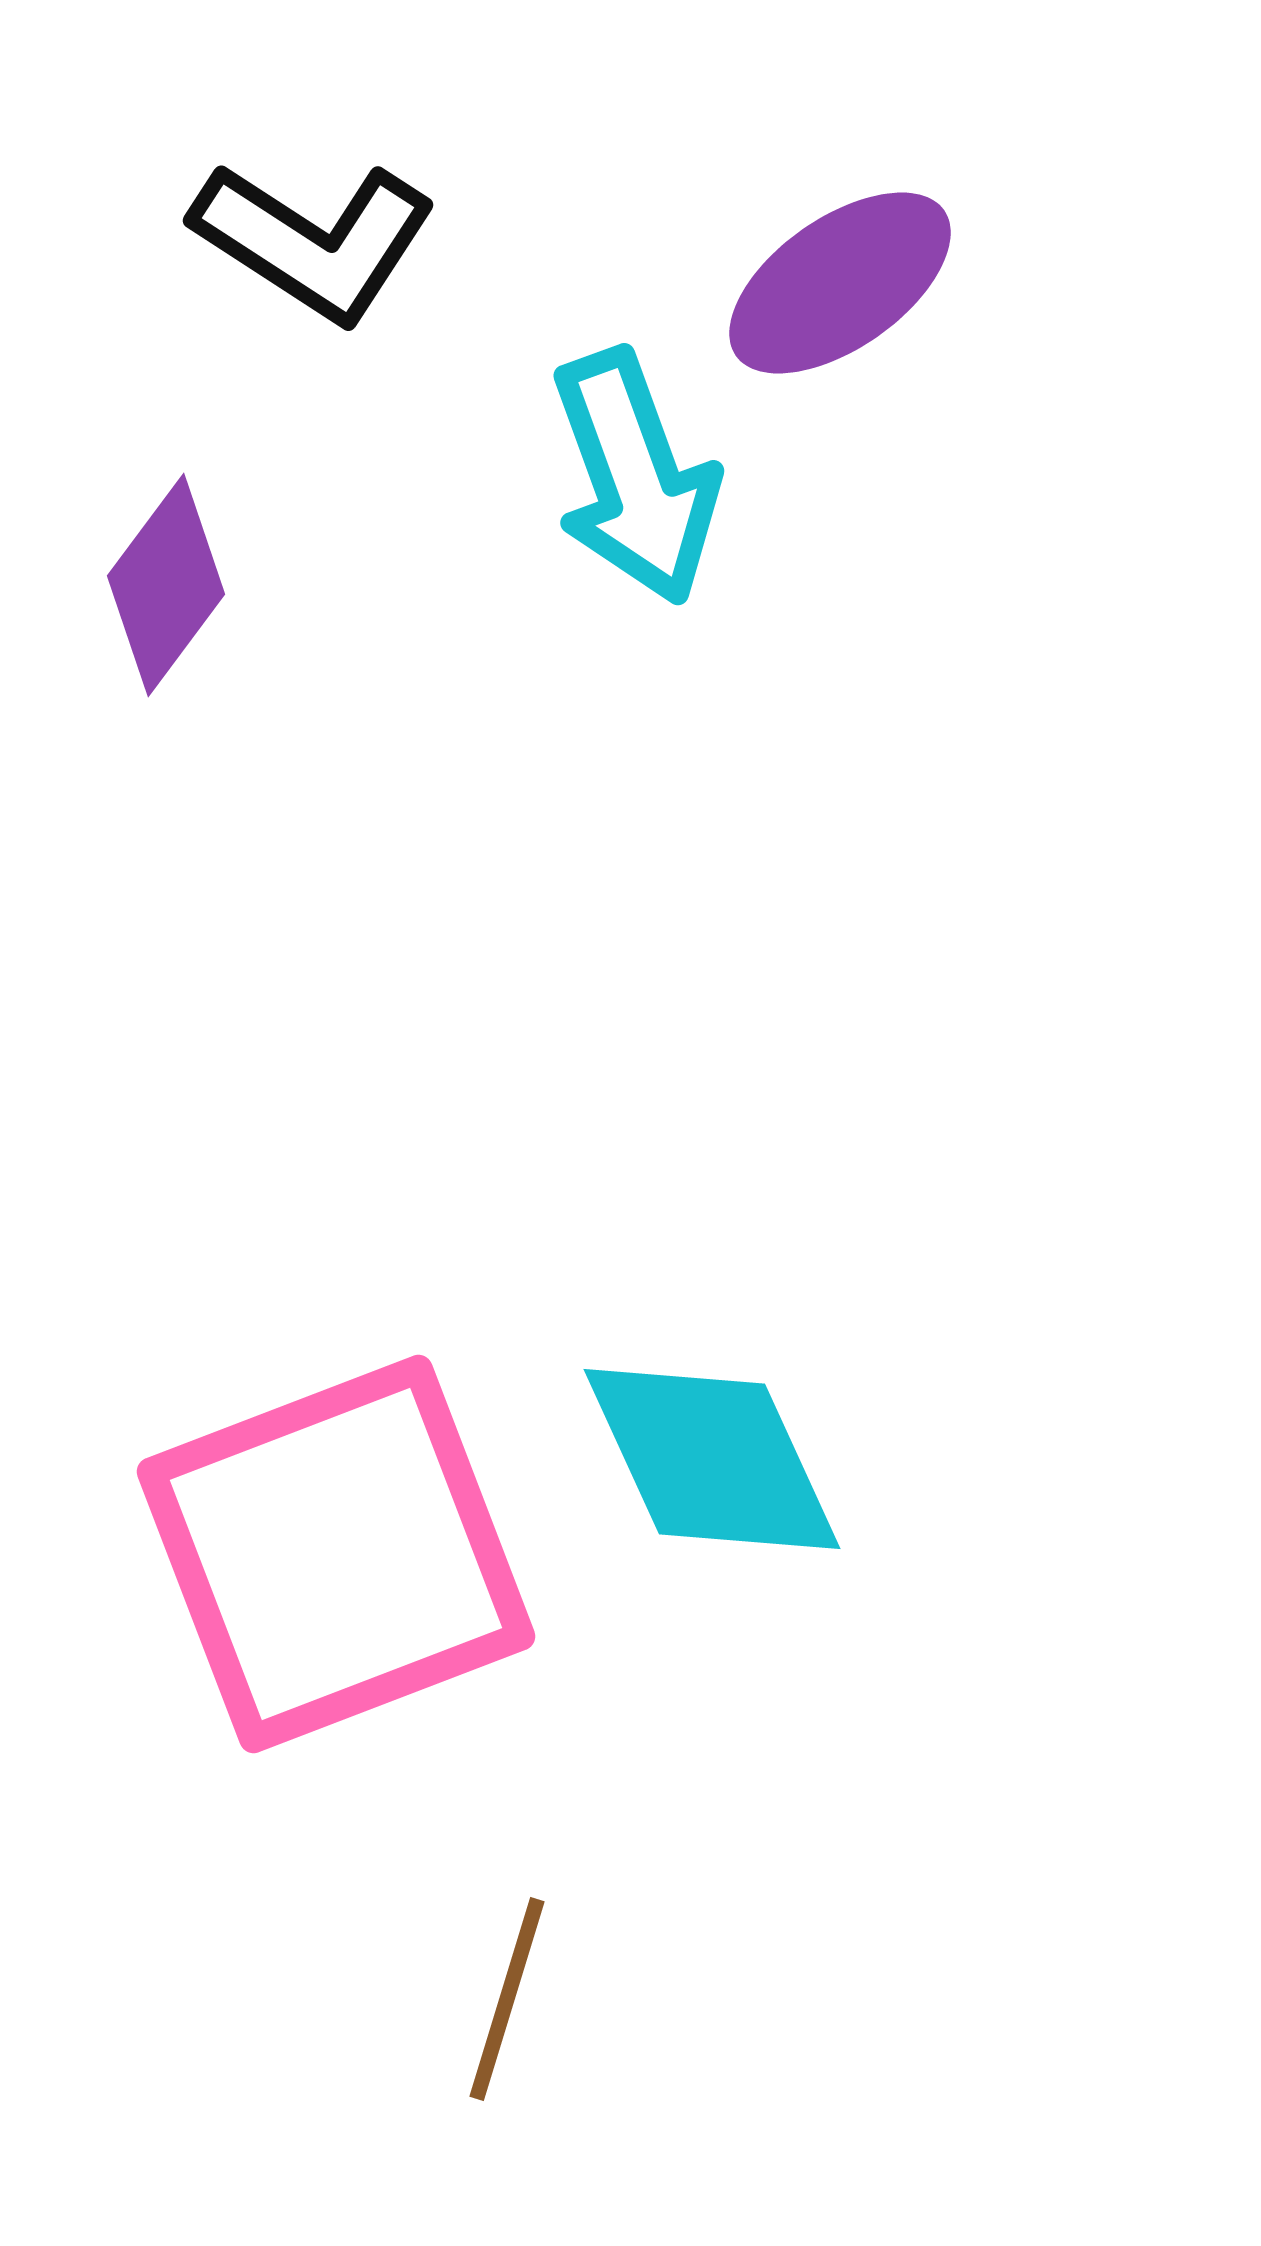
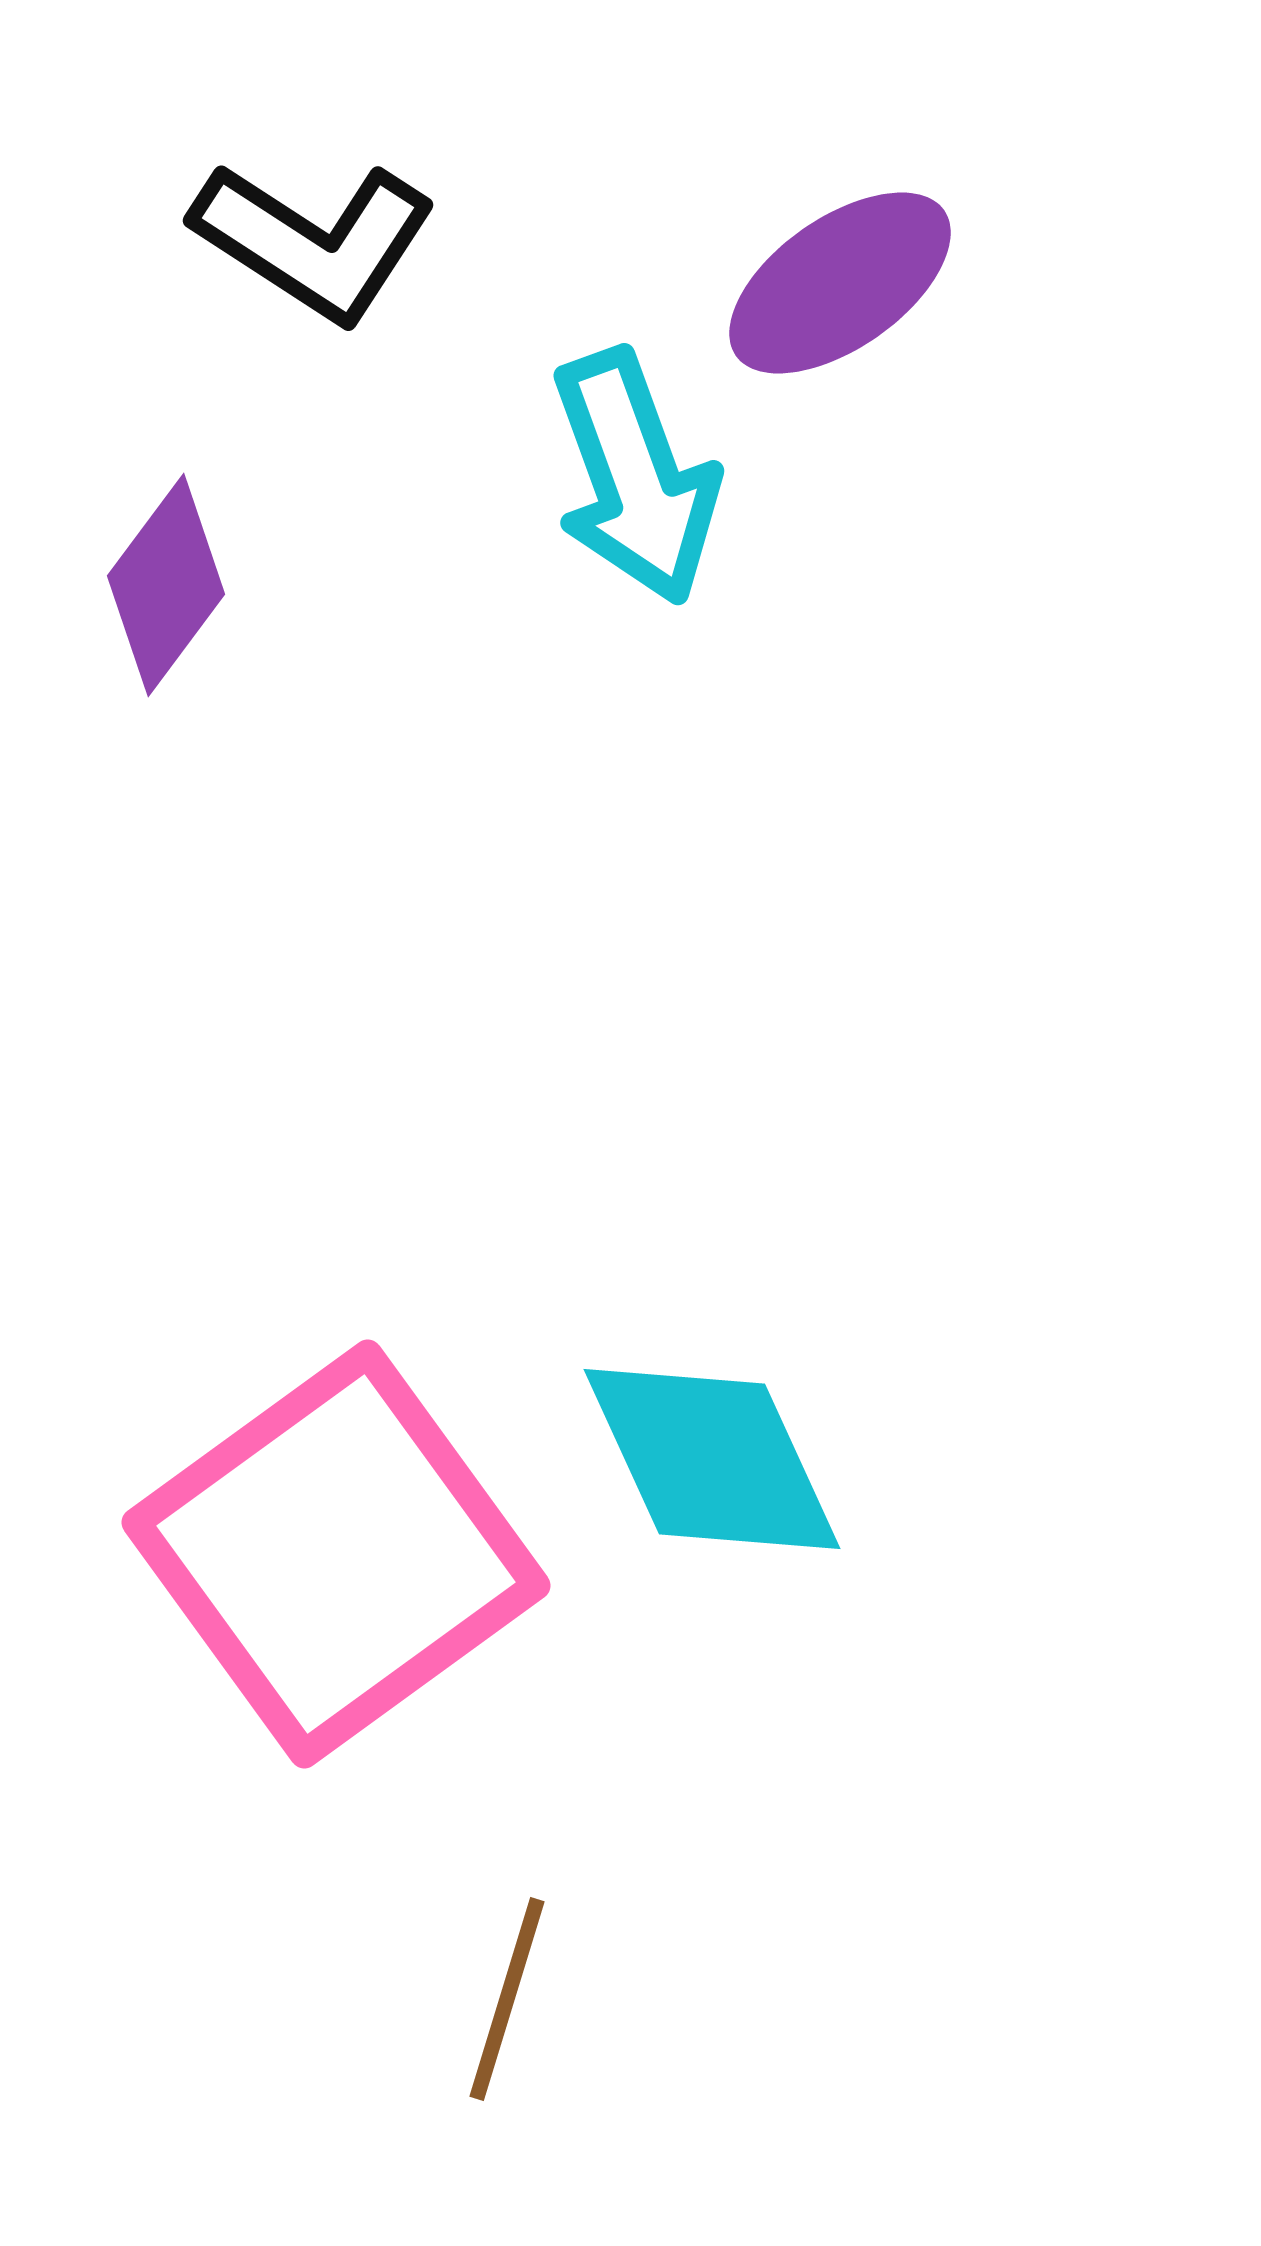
pink square: rotated 15 degrees counterclockwise
